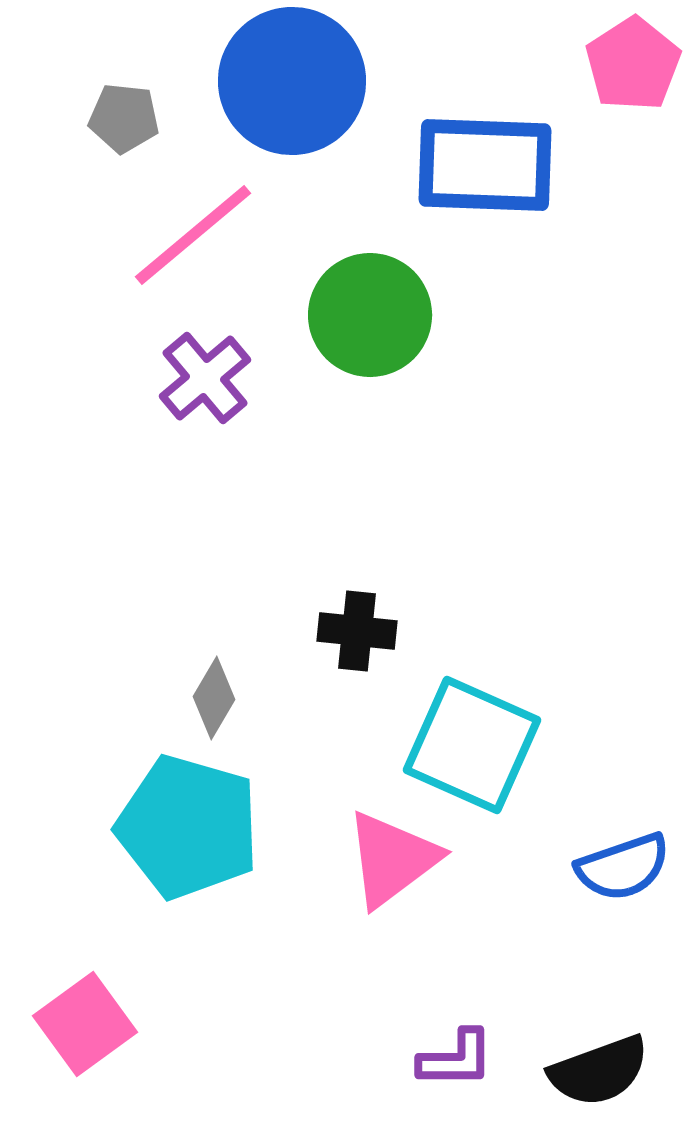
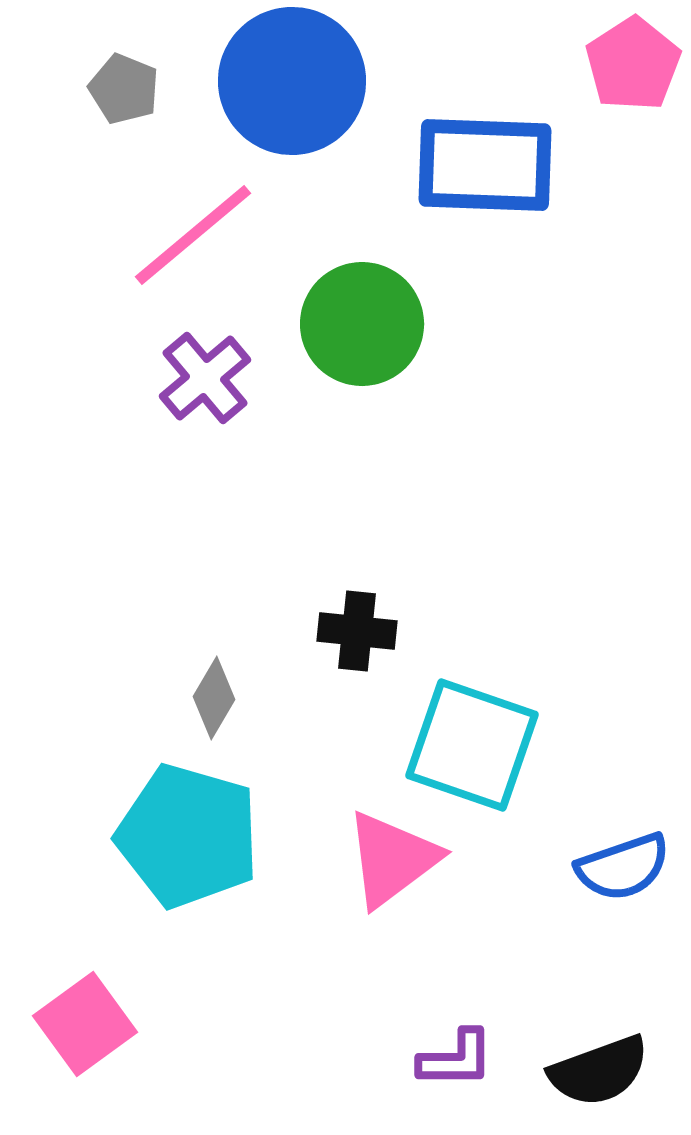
gray pentagon: moved 29 px up; rotated 16 degrees clockwise
green circle: moved 8 px left, 9 px down
cyan square: rotated 5 degrees counterclockwise
cyan pentagon: moved 9 px down
